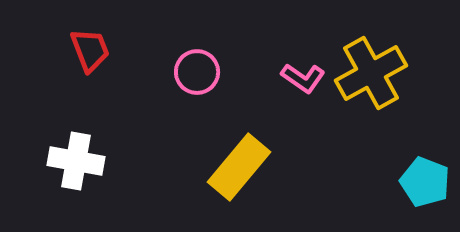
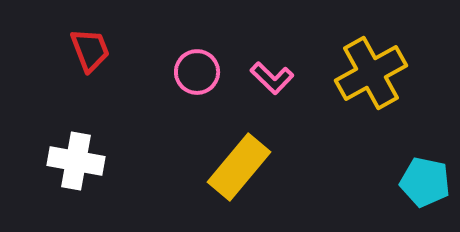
pink L-shape: moved 31 px left; rotated 9 degrees clockwise
cyan pentagon: rotated 9 degrees counterclockwise
